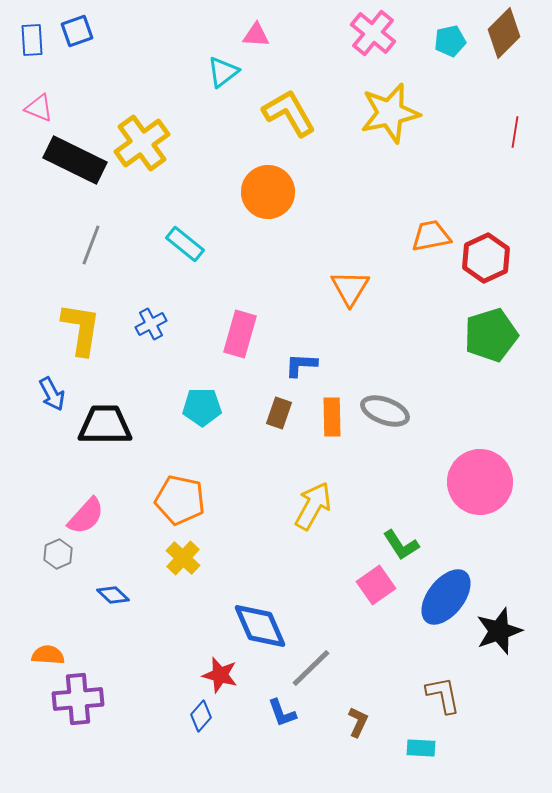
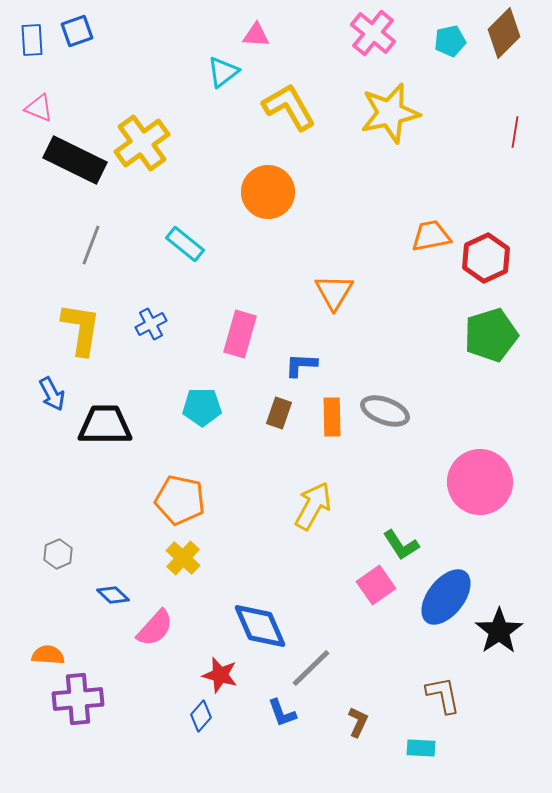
yellow L-shape at (289, 113): moved 6 px up
orange triangle at (350, 288): moved 16 px left, 4 px down
pink semicircle at (86, 516): moved 69 px right, 112 px down
black star at (499, 631): rotated 15 degrees counterclockwise
